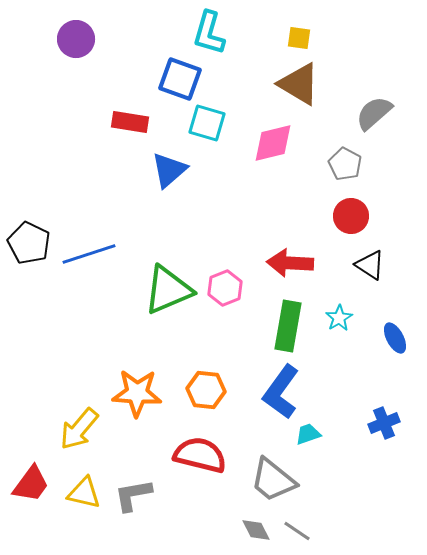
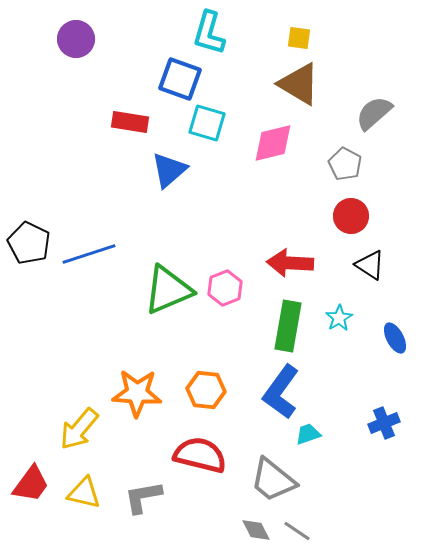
gray L-shape: moved 10 px right, 2 px down
